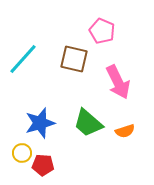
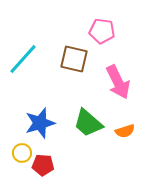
pink pentagon: rotated 15 degrees counterclockwise
